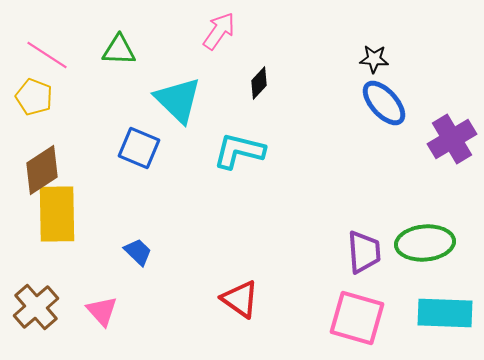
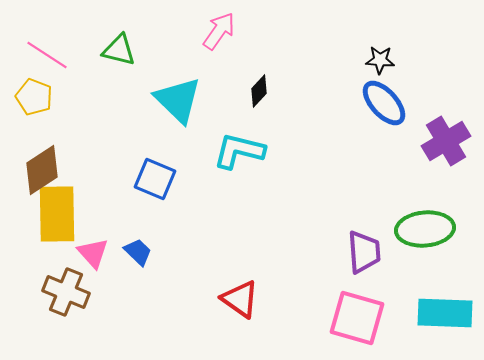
green triangle: rotated 12 degrees clockwise
black star: moved 6 px right, 1 px down
black diamond: moved 8 px down
purple cross: moved 6 px left, 2 px down
blue square: moved 16 px right, 31 px down
green ellipse: moved 14 px up
brown cross: moved 30 px right, 15 px up; rotated 27 degrees counterclockwise
pink triangle: moved 9 px left, 58 px up
